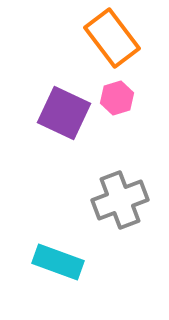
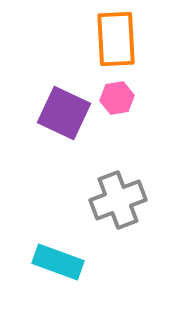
orange rectangle: moved 4 px right, 1 px down; rotated 34 degrees clockwise
pink hexagon: rotated 8 degrees clockwise
gray cross: moved 2 px left
